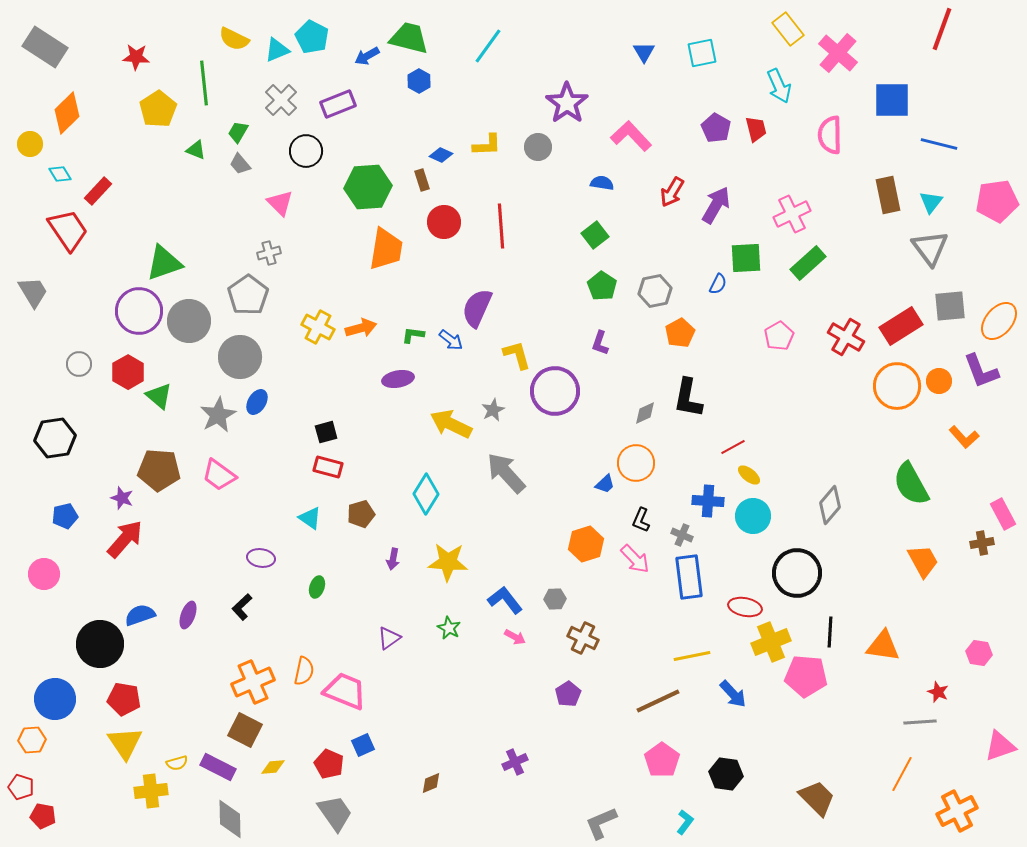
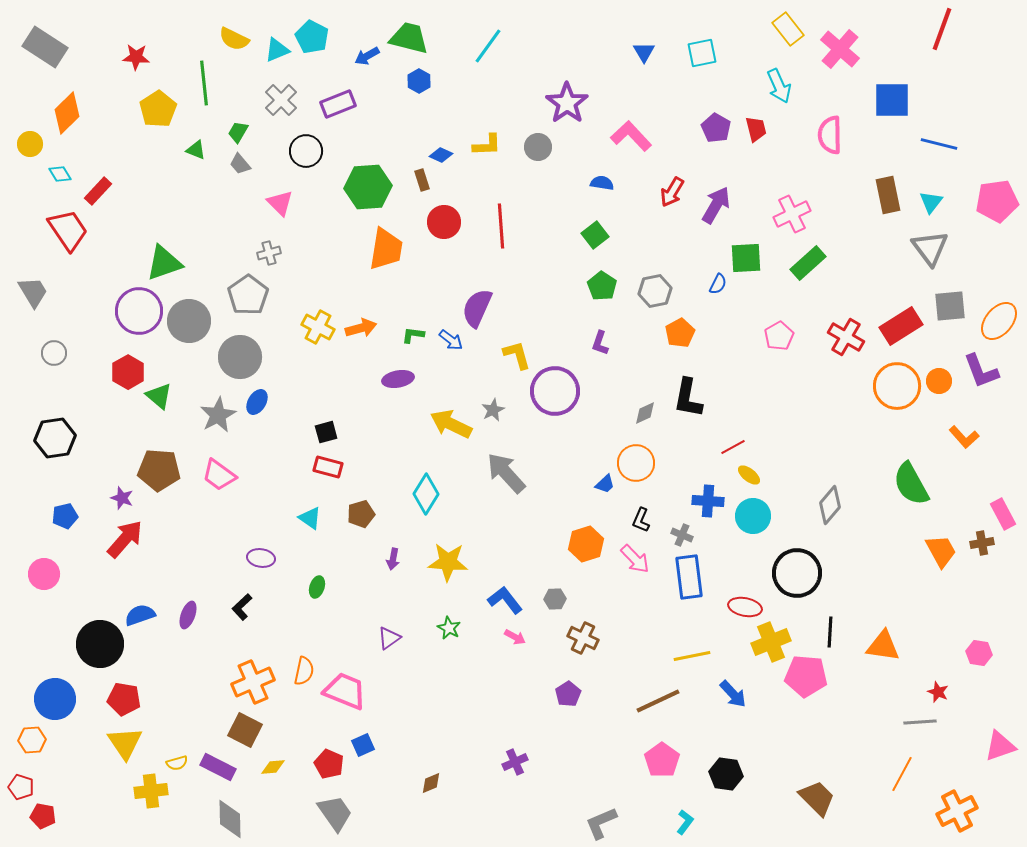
pink cross at (838, 53): moved 2 px right, 4 px up
gray circle at (79, 364): moved 25 px left, 11 px up
orange trapezoid at (923, 561): moved 18 px right, 10 px up
